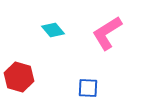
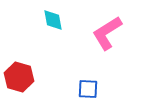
cyan diamond: moved 10 px up; rotated 30 degrees clockwise
blue square: moved 1 px down
